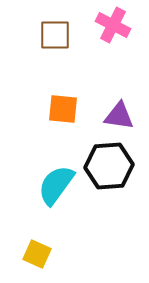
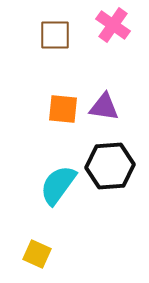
pink cross: rotated 8 degrees clockwise
purple triangle: moved 15 px left, 9 px up
black hexagon: moved 1 px right
cyan semicircle: moved 2 px right
